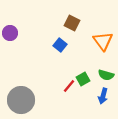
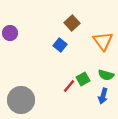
brown square: rotated 21 degrees clockwise
